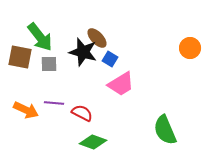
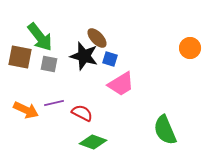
black star: moved 1 px right, 4 px down
blue square: rotated 14 degrees counterclockwise
gray square: rotated 12 degrees clockwise
purple line: rotated 18 degrees counterclockwise
